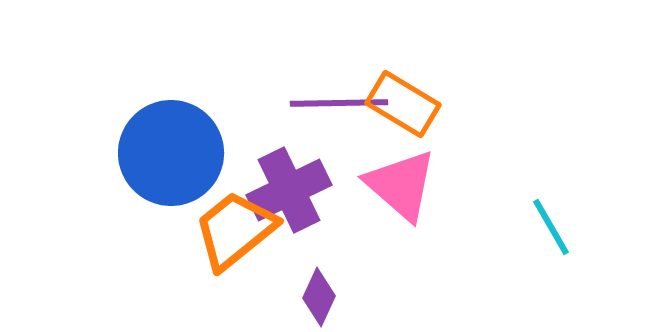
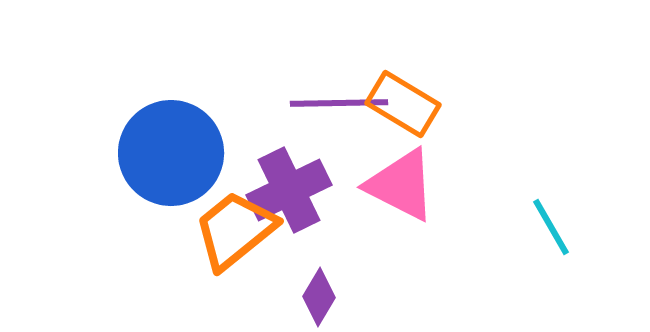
pink triangle: rotated 14 degrees counterclockwise
purple diamond: rotated 6 degrees clockwise
